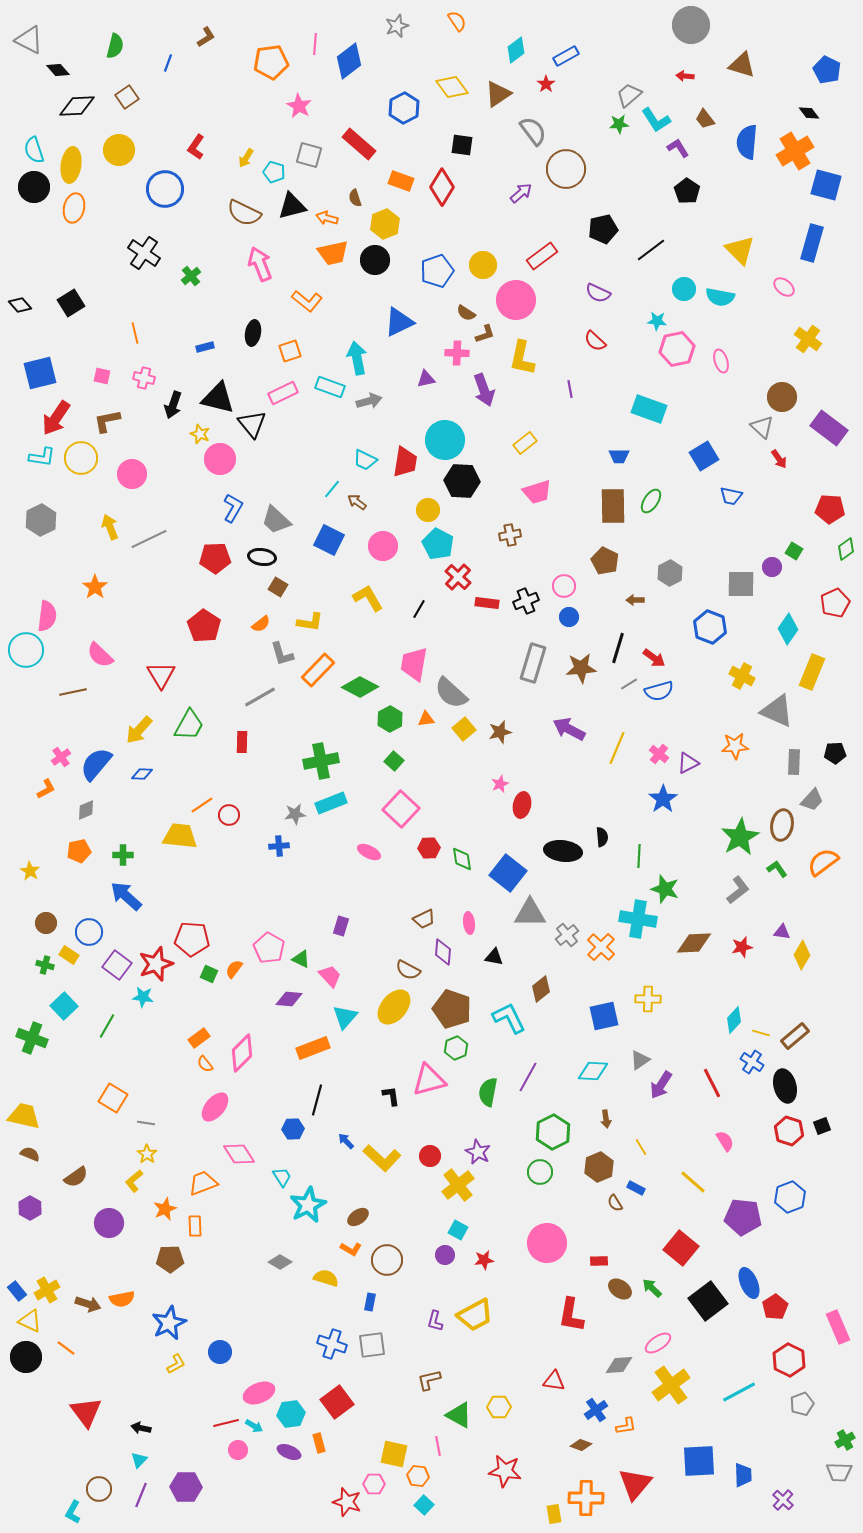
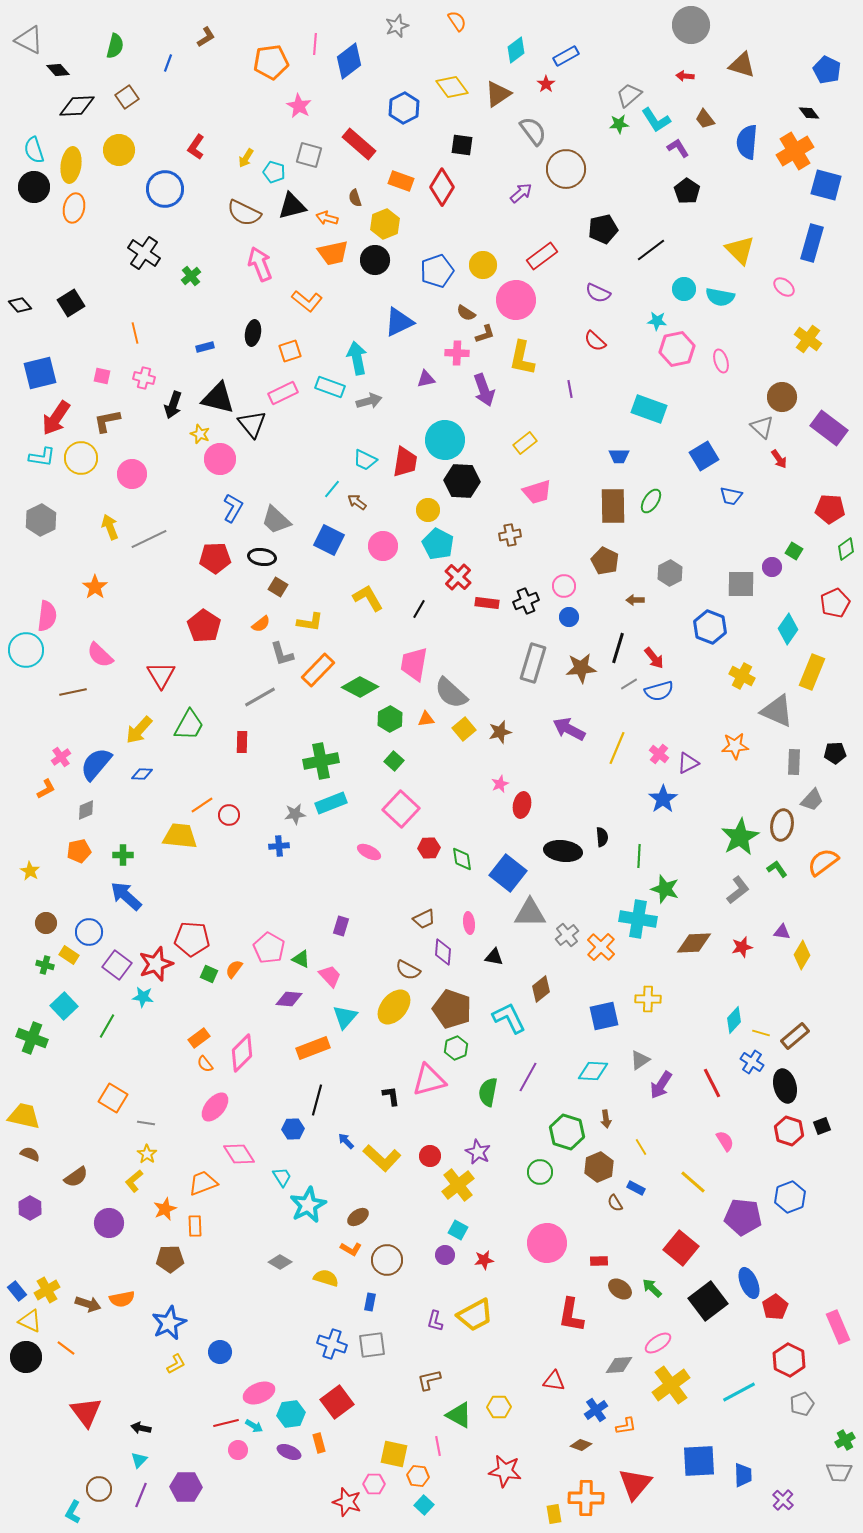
red arrow at (654, 658): rotated 15 degrees clockwise
green hexagon at (553, 1132): moved 14 px right; rotated 16 degrees counterclockwise
